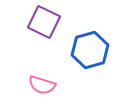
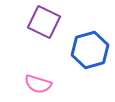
pink semicircle: moved 4 px left, 1 px up
